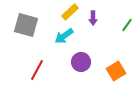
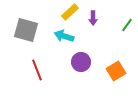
gray square: moved 5 px down
cyan arrow: rotated 54 degrees clockwise
red line: rotated 50 degrees counterclockwise
